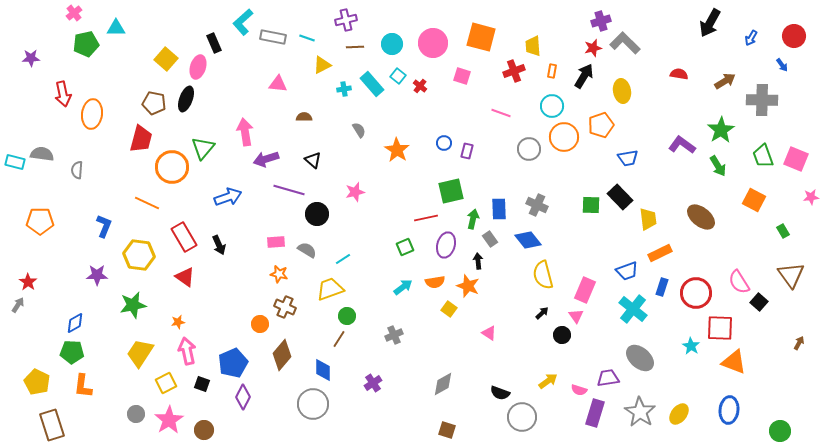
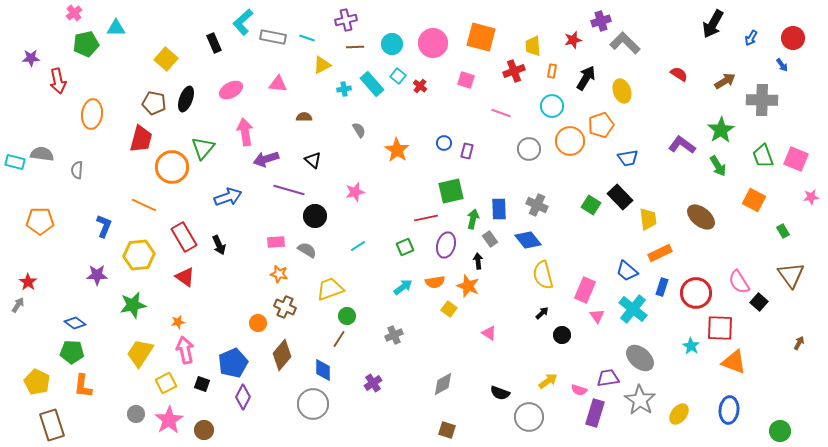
black arrow at (710, 23): moved 3 px right, 1 px down
red circle at (794, 36): moved 1 px left, 2 px down
red star at (593, 48): moved 20 px left, 8 px up
pink ellipse at (198, 67): moved 33 px right, 23 px down; rotated 45 degrees clockwise
red semicircle at (679, 74): rotated 24 degrees clockwise
pink square at (462, 76): moved 4 px right, 4 px down
black arrow at (584, 76): moved 2 px right, 2 px down
yellow ellipse at (622, 91): rotated 10 degrees counterclockwise
red arrow at (63, 94): moved 5 px left, 13 px up
orange circle at (564, 137): moved 6 px right, 4 px down
orange line at (147, 203): moved 3 px left, 2 px down
green square at (591, 205): rotated 30 degrees clockwise
black circle at (317, 214): moved 2 px left, 2 px down
yellow hexagon at (139, 255): rotated 12 degrees counterclockwise
cyan line at (343, 259): moved 15 px right, 13 px up
blue trapezoid at (627, 271): rotated 60 degrees clockwise
pink triangle at (576, 316): moved 21 px right
blue diamond at (75, 323): rotated 65 degrees clockwise
orange circle at (260, 324): moved 2 px left, 1 px up
pink arrow at (187, 351): moved 2 px left, 1 px up
gray star at (640, 412): moved 12 px up
gray circle at (522, 417): moved 7 px right
